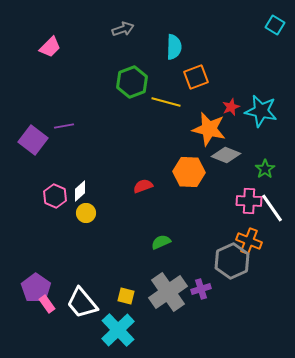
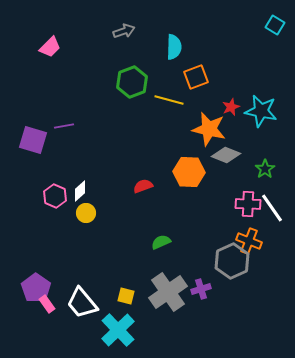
gray arrow: moved 1 px right, 2 px down
yellow line: moved 3 px right, 2 px up
purple square: rotated 20 degrees counterclockwise
pink cross: moved 1 px left, 3 px down
